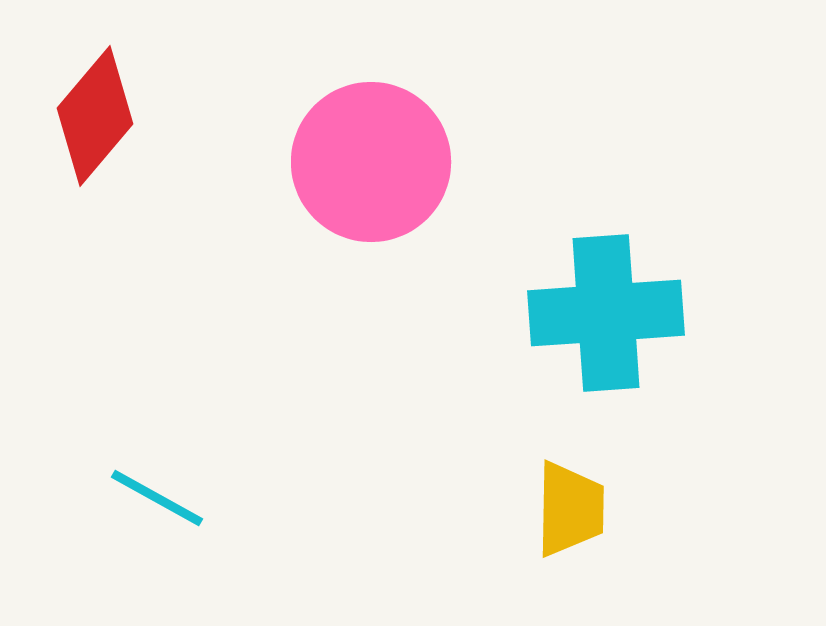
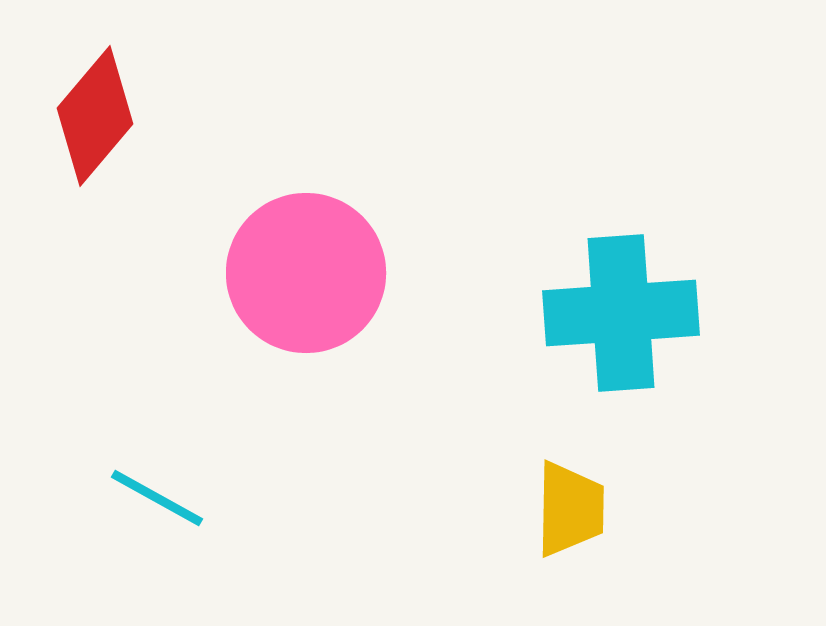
pink circle: moved 65 px left, 111 px down
cyan cross: moved 15 px right
